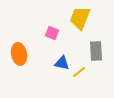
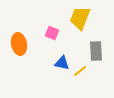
orange ellipse: moved 10 px up
yellow line: moved 1 px right, 1 px up
